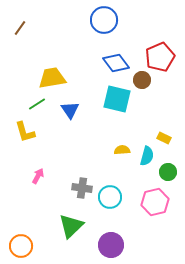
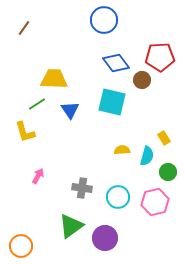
brown line: moved 4 px right
red pentagon: rotated 20 degrees clockwise
yellow trapezoid: moved 2 px right, 1 px down; rotated 12 degrees clockwise
cyan square: moved 5 px left, 3 px down
yellow rectangle: rotated 32 degrees clockwise
cyan circle: moved 8 px right
green triangle: rotated 8 degrees clockwise
purple circle: moved 6 px left, 7 px up
